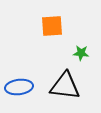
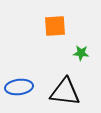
orange square: moved 3 px right
black triangle: moved 6 px down
